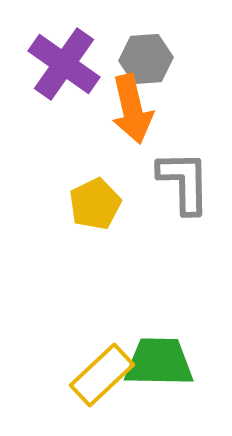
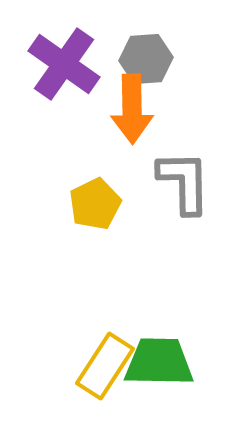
orange arrow: rotated 12 degrees clockwise
yellow rectangle: moved 3 px right, 9 px up; rotated 14 degrees counterclockwise
